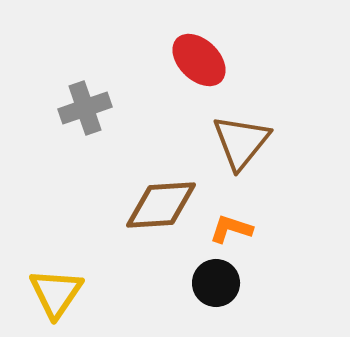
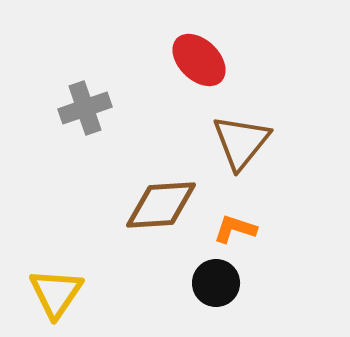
orange L-shape: moved 4 px right
